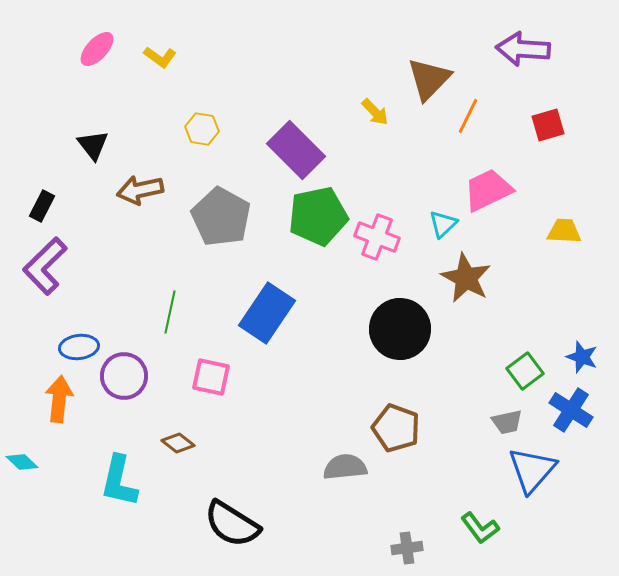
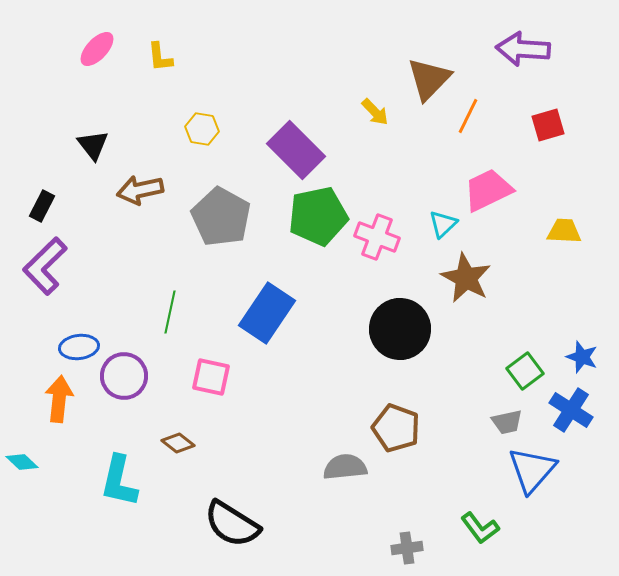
yellow L-shape: rotated 48 degrees clockwise
